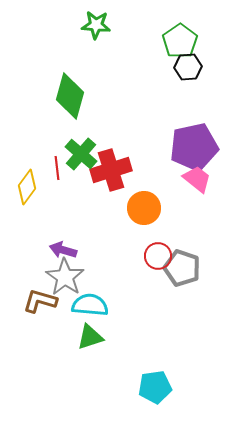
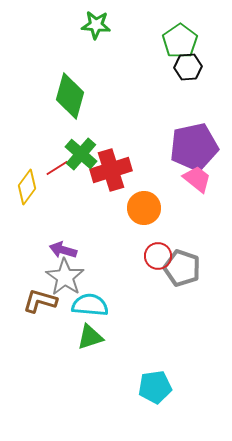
red line: rotated 65 degrees clockwise
